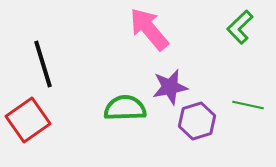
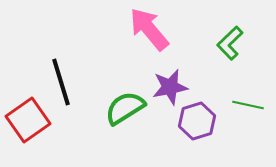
green L-shape: moved 10 px left, 16 px down
black line: moved 18 px right, 18 px down
green semicircle: rotated 30 degrees counterclockwise
